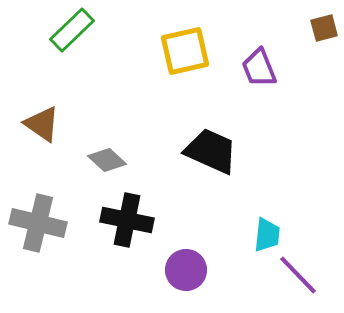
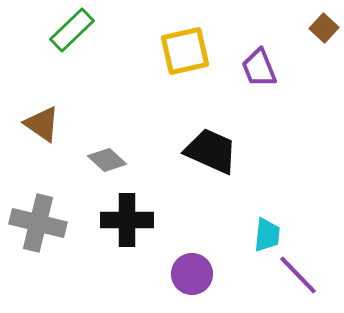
brown square: rotated 32 degrees counterclockwise
black cross: rotated 12 degrees counterclockwise
purple circle: moved 6 px right, 4 px down
